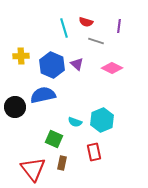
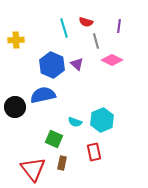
gray line: rotated 56 degrees clockwise
yellow cross: moved 5 px left, 16 px up
pink diamond: moved 8 px up
